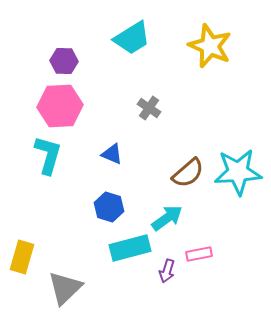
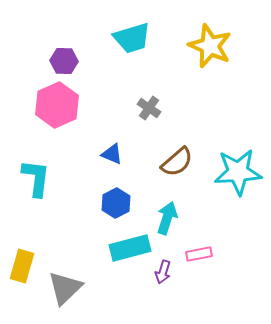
cyan trapezoid: rotated 15 degrees clockwise
pink hexagon: moved 3 px left, 1 px up; rotated 21 degrees counterclockwise
cyan L-shape: moved 12 px left, 23 px down; rotated 9 degrees counterclockwise
brown semicircle: moved 11 px left, 11 px up
blue hexagon: moved 7 px right, 4 px up; rotated 16 degrees clockwise
cyan arrow: rotated 36 degrees counterclockwise
yellow rectangle: moved 9 px down
purple arrow: moved 4 px left, 1 px down
